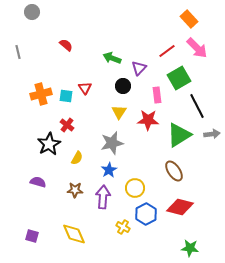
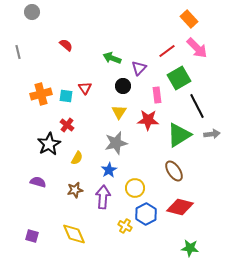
gray star: moved 4 px right
brown star: rotated 14 degrees counterclockwise
yellow cross: moved 2 px right, 1 px up
